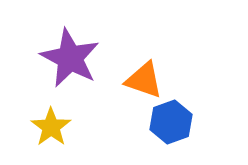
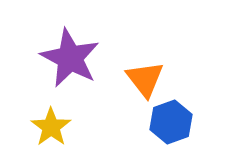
orange triangle: moved 1 px right, 1 px up; rotated 33 degrees clockwise
